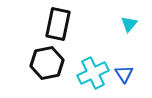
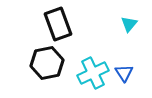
black rectangle: rotated 32 degrees counterclockwise
blue triangle: moved 1 px up
